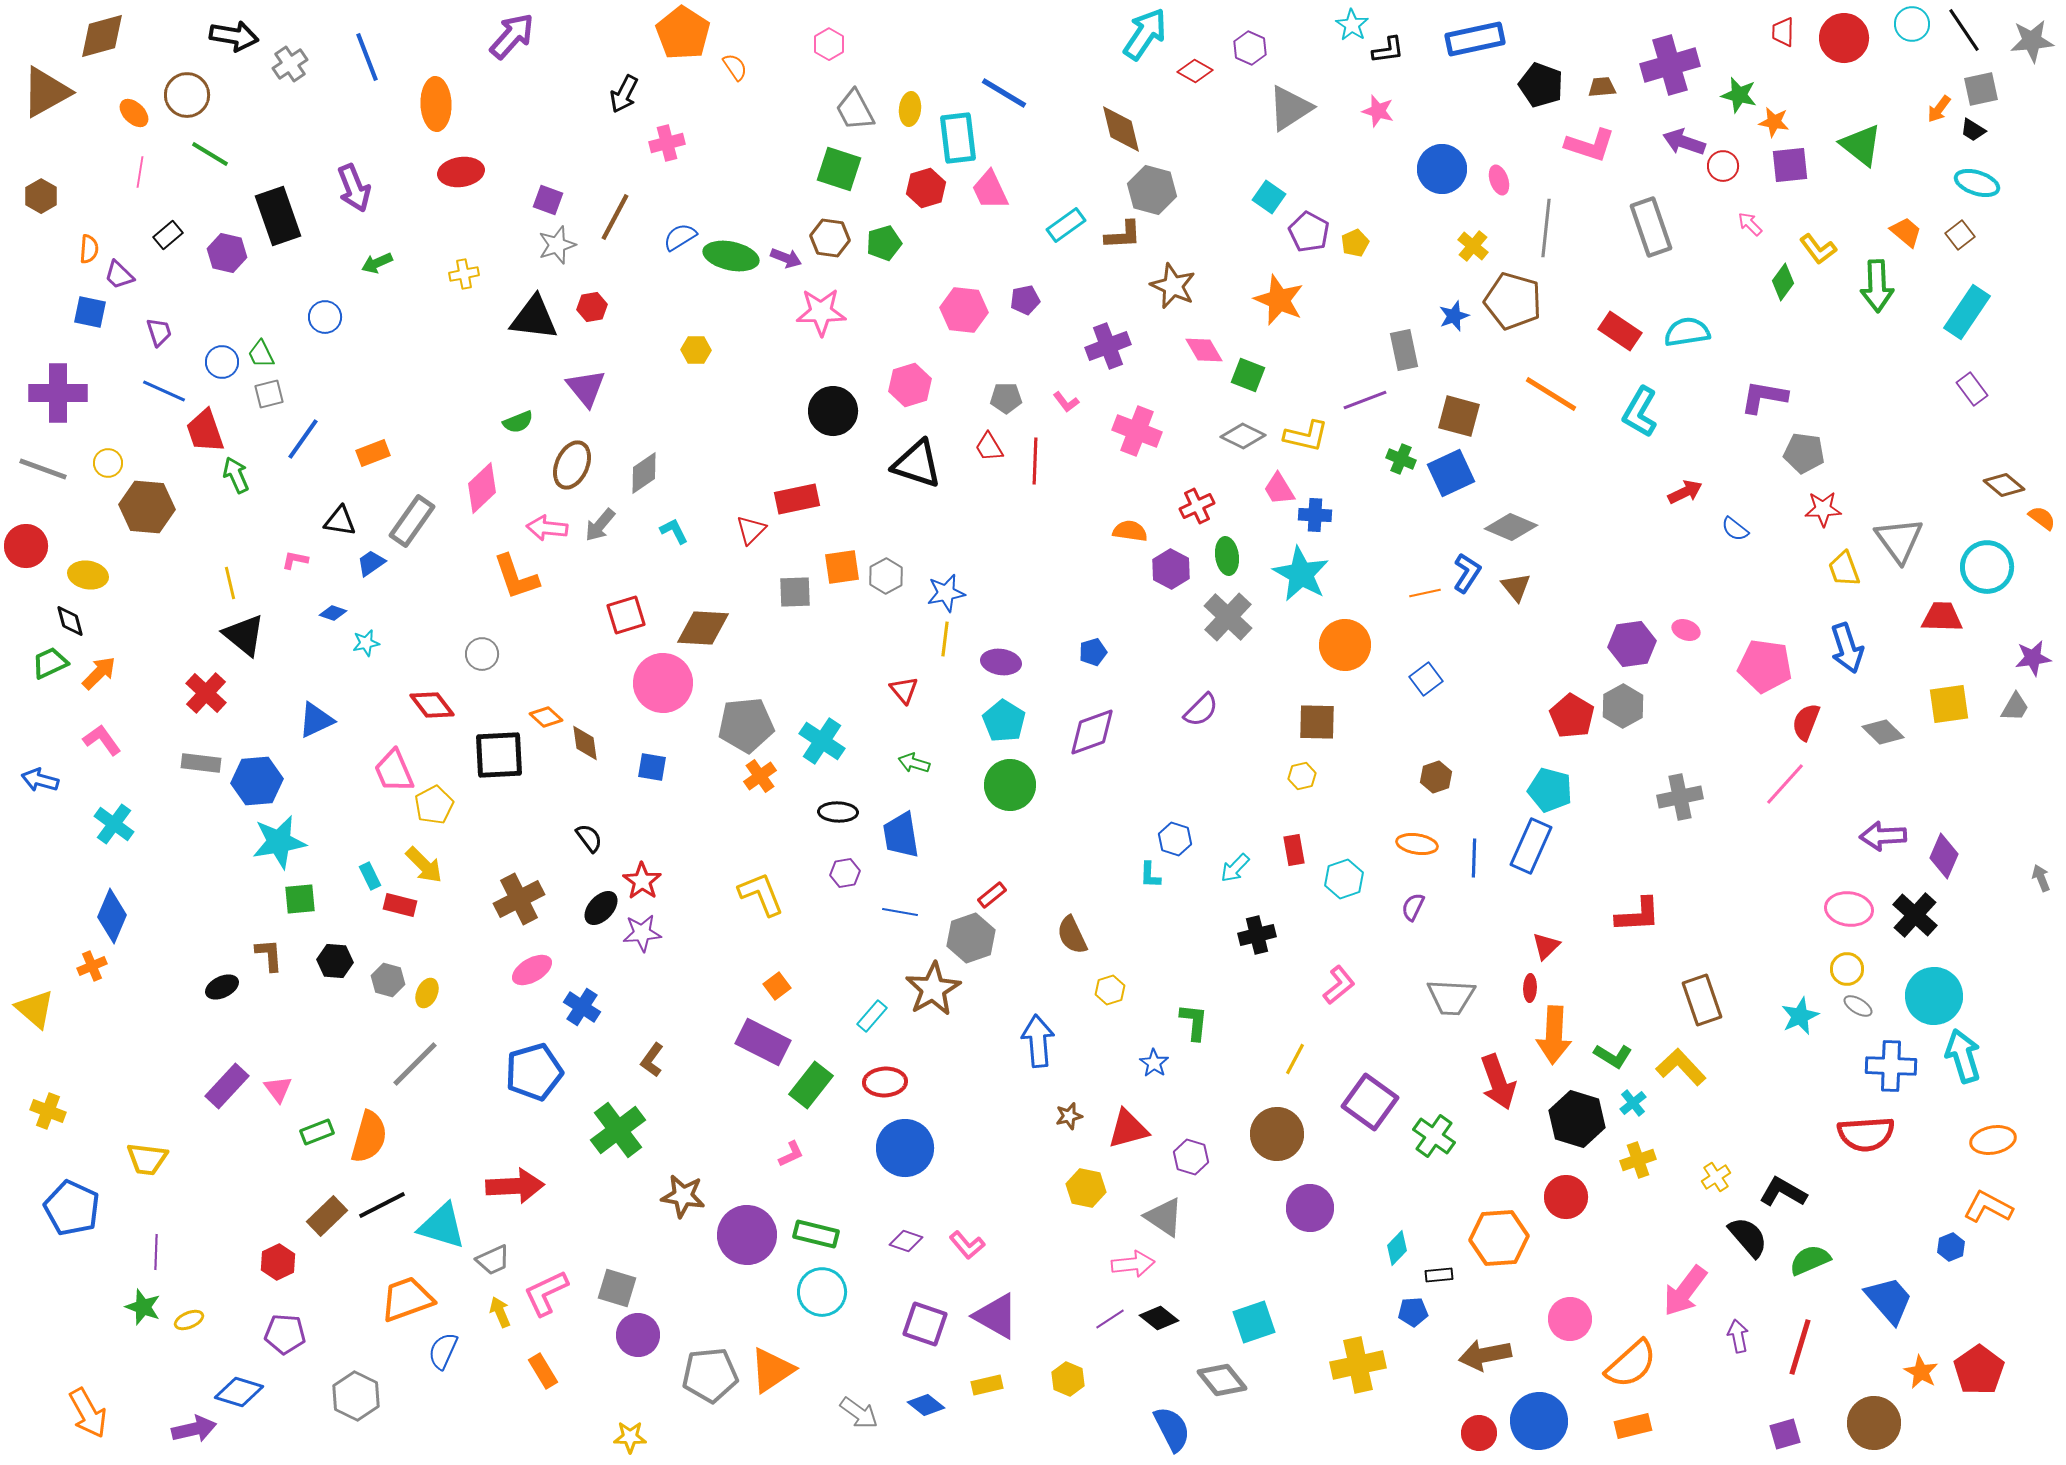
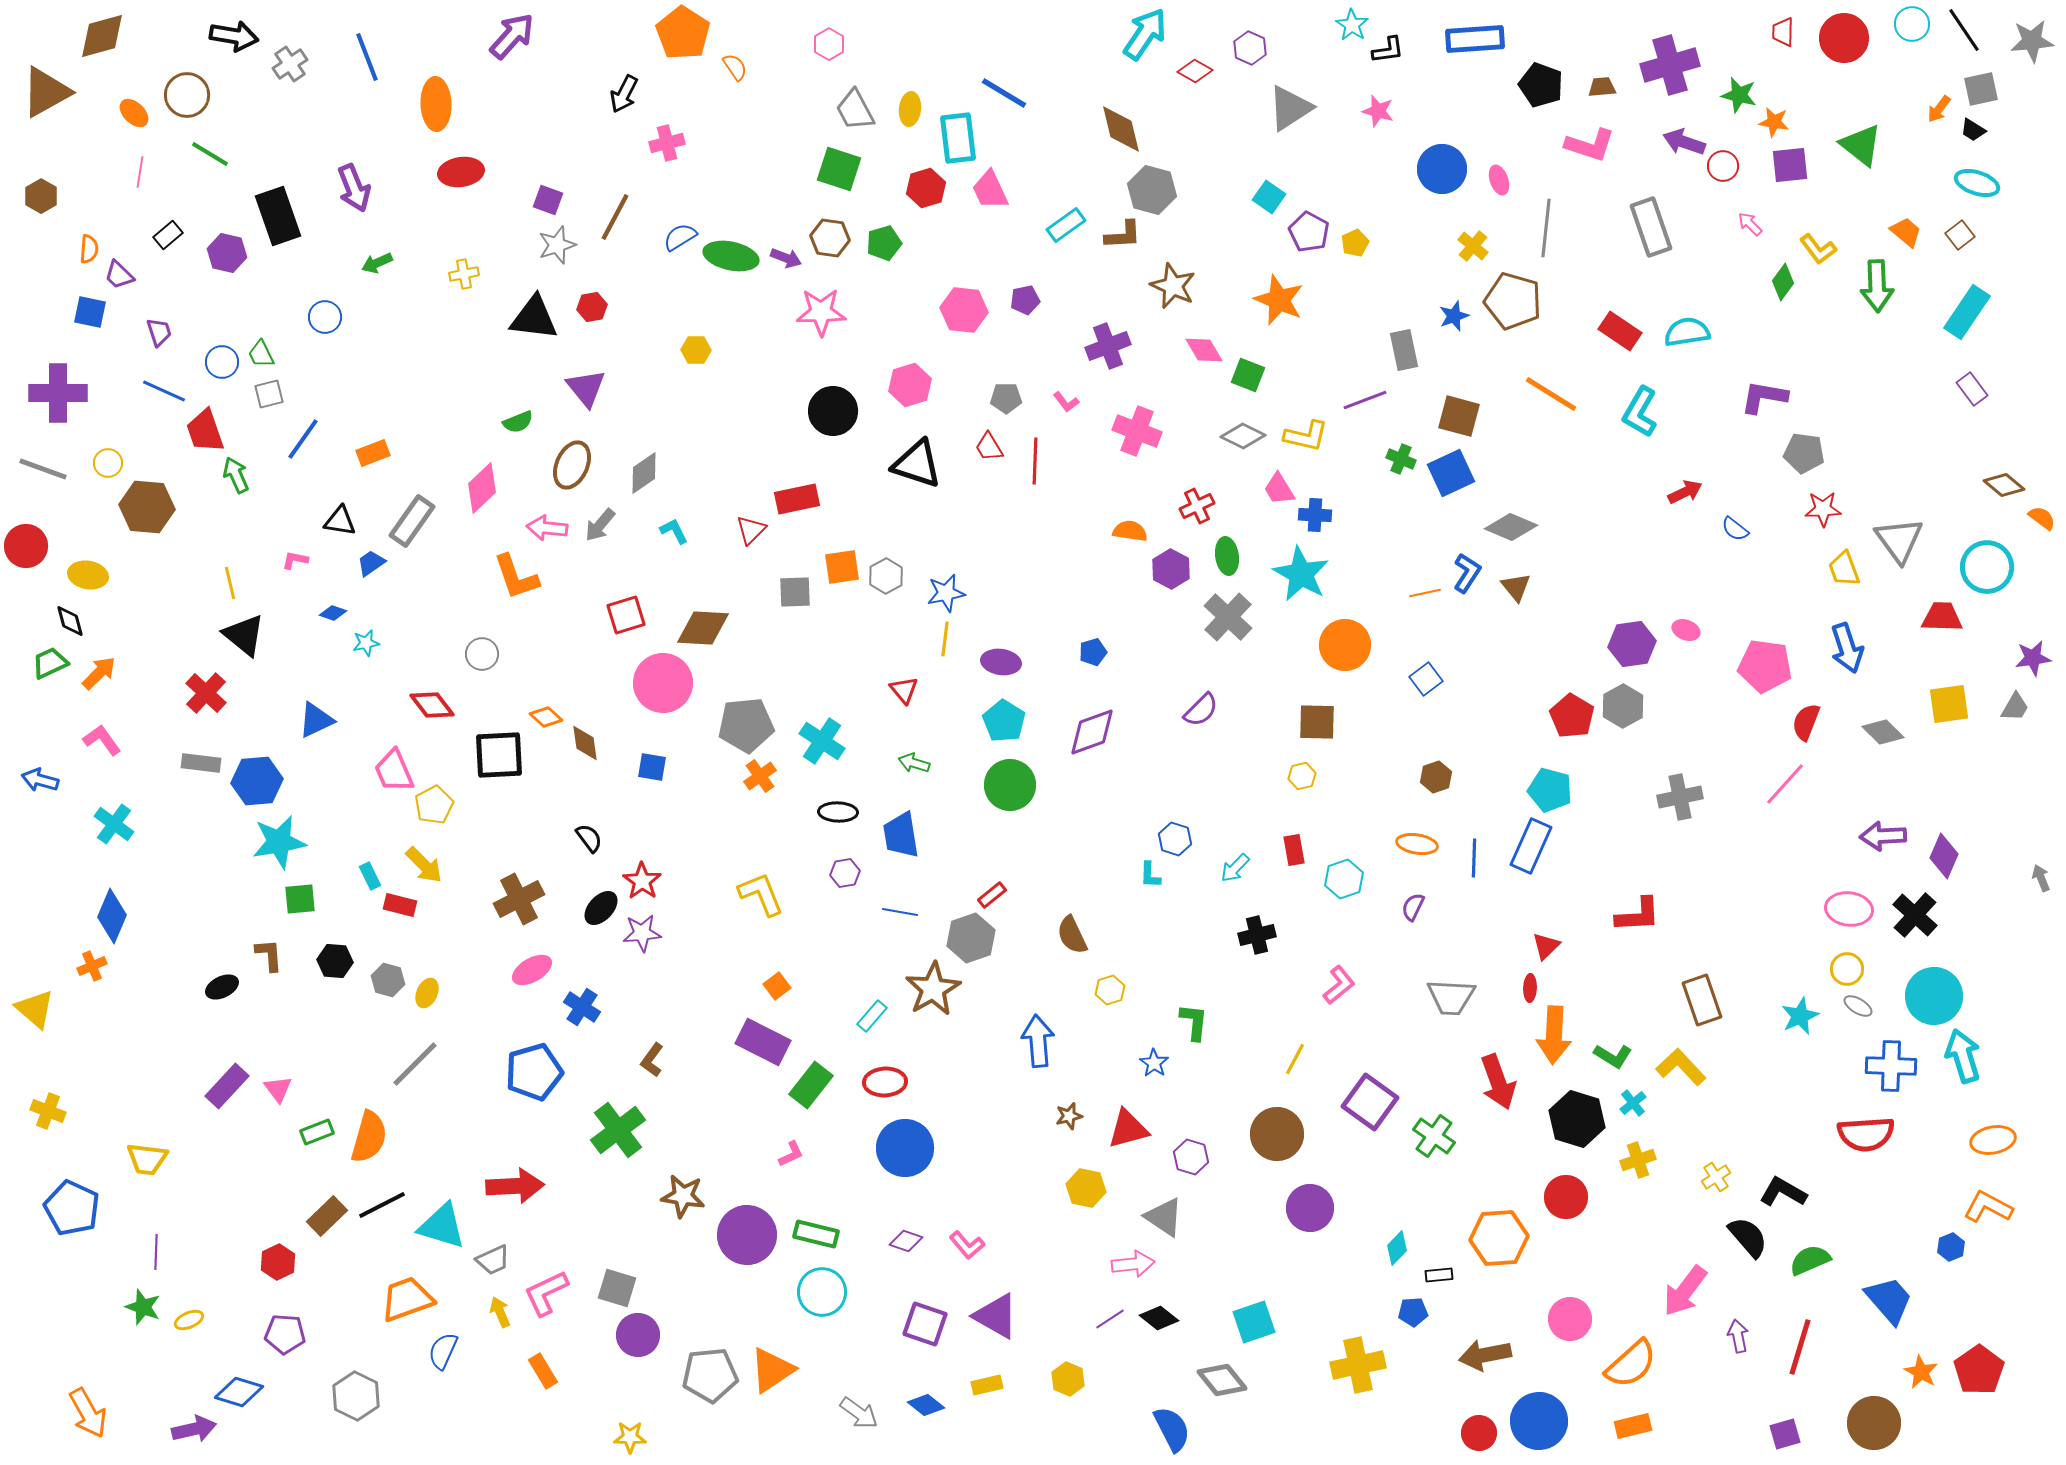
blue rectangle at (1475, 39): rotated 8 degrees clockwise
